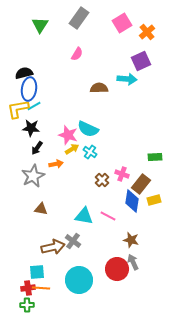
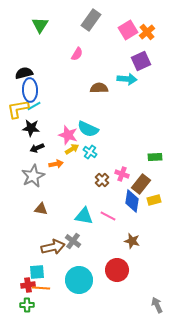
gray rectangle: moved 12 px right, 2 px down
pink square: moved 6 px right, 7 px down
blue ellipse: moved 1 px right, 1 px down; rotated 10 degrees counterclockwise
black arrow: rotated 32 degrees clockwise
brown star: moved 1 px right, 1 px down
gray arrow: moved 24 px right, 43 px down
red circle: moved 1 px down
red cross: moved 3 px up
